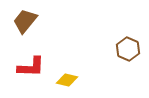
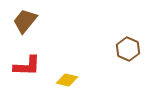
red L-shape: moved 4 px left, 1 px up
